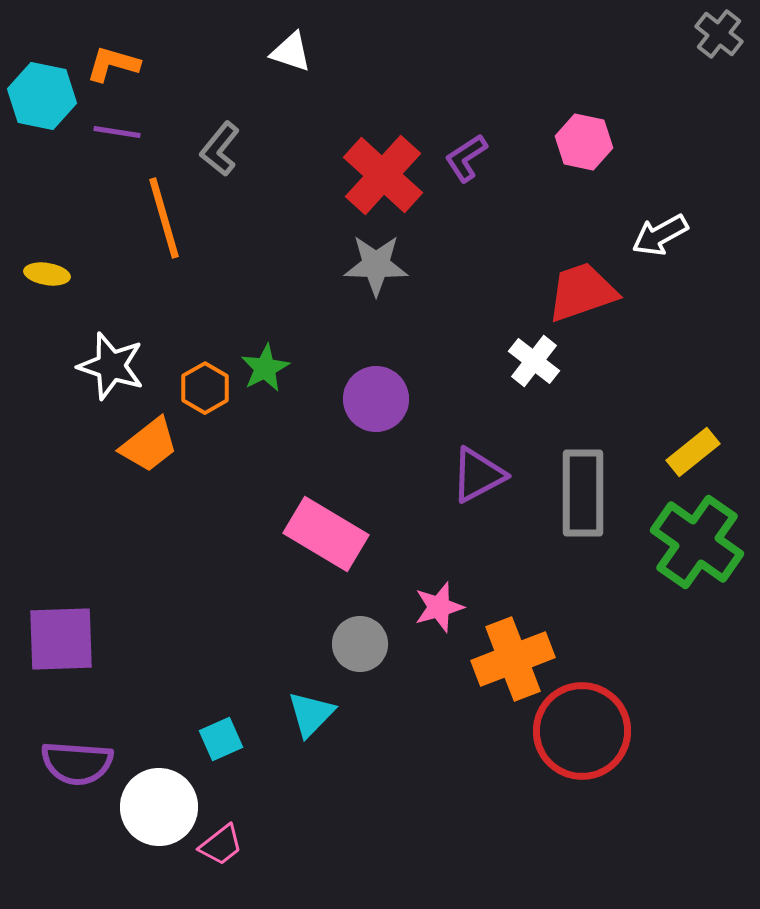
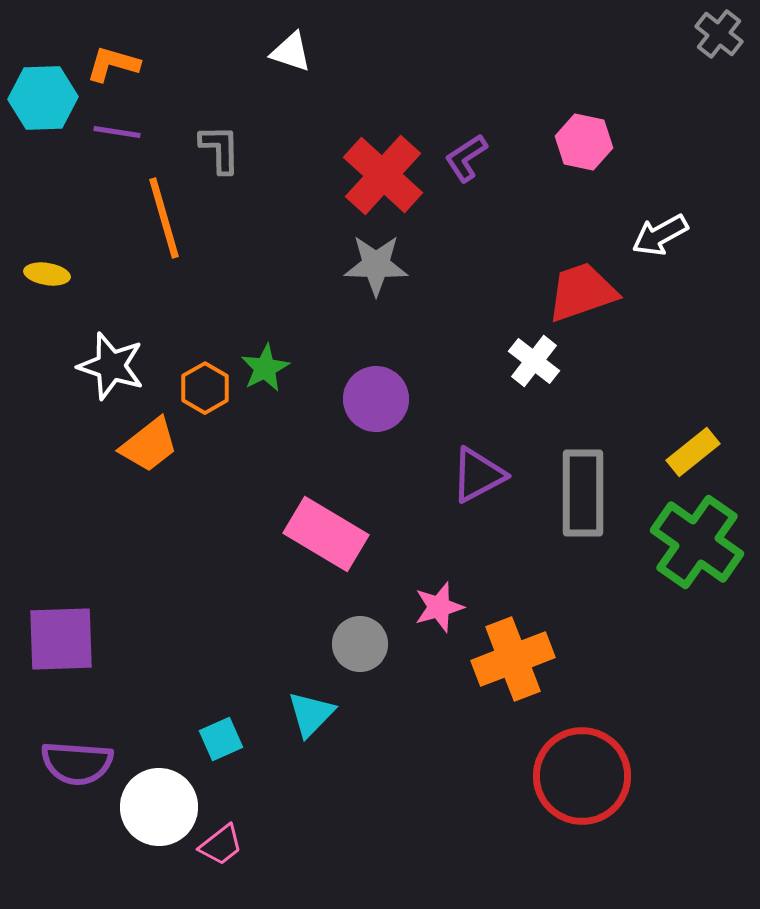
cyan hexagon: moved 1 px right, 2 px down; rotated 14 degrees counterclockwise
gray L-shape: rotated 140 degrees clockwise
red circle: moved 45 px down
